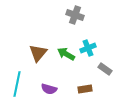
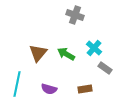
cyan cross: moved 6 px right; rotated 28 degrees counterclockwise
gray rectangle: moved 1 px up
